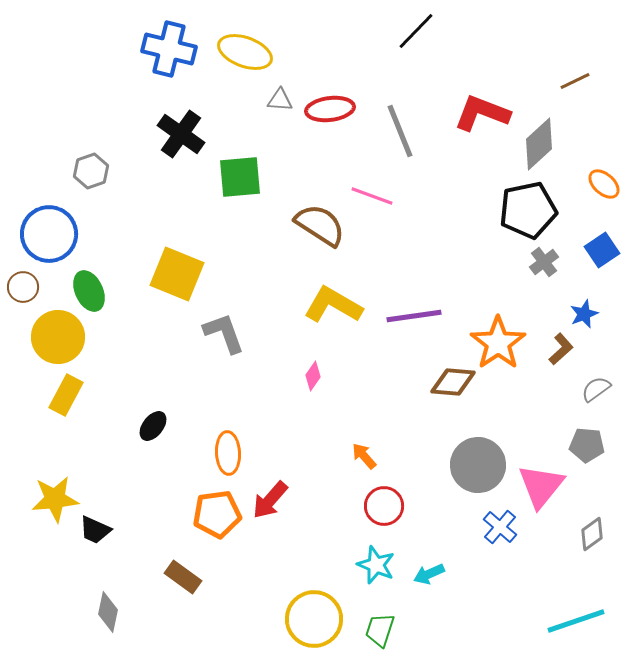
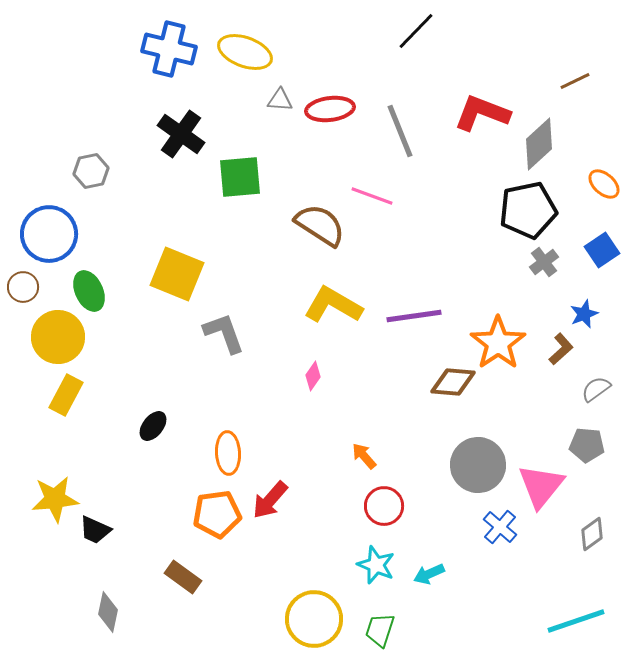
gray hexagon at (91, 171): rotated 8 degrees clockwise
